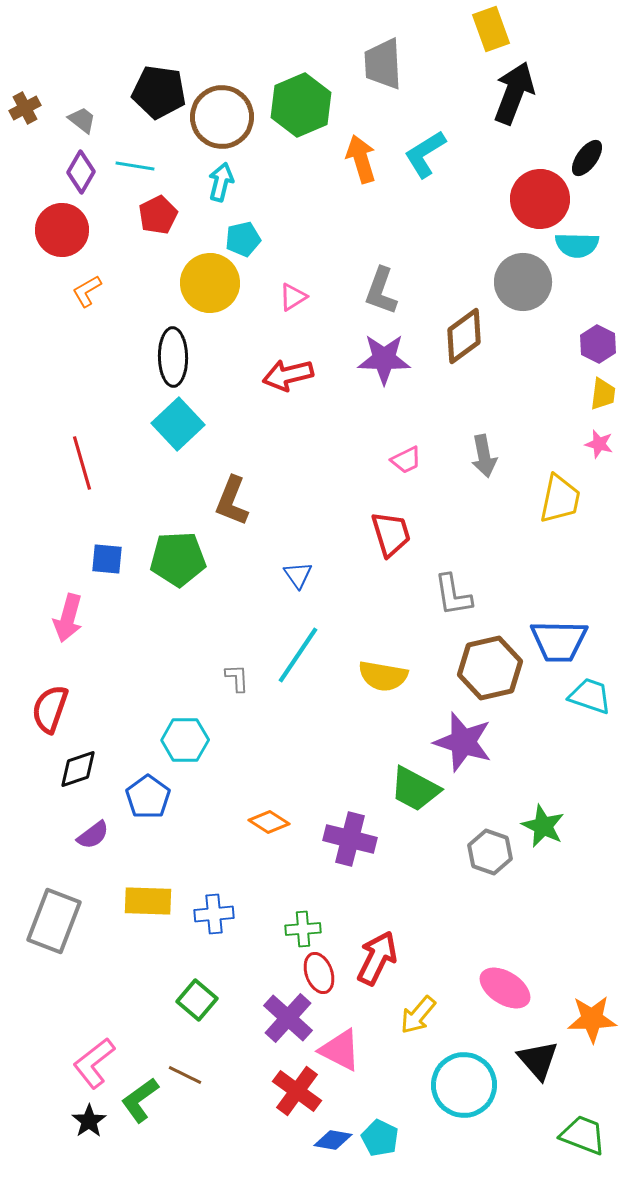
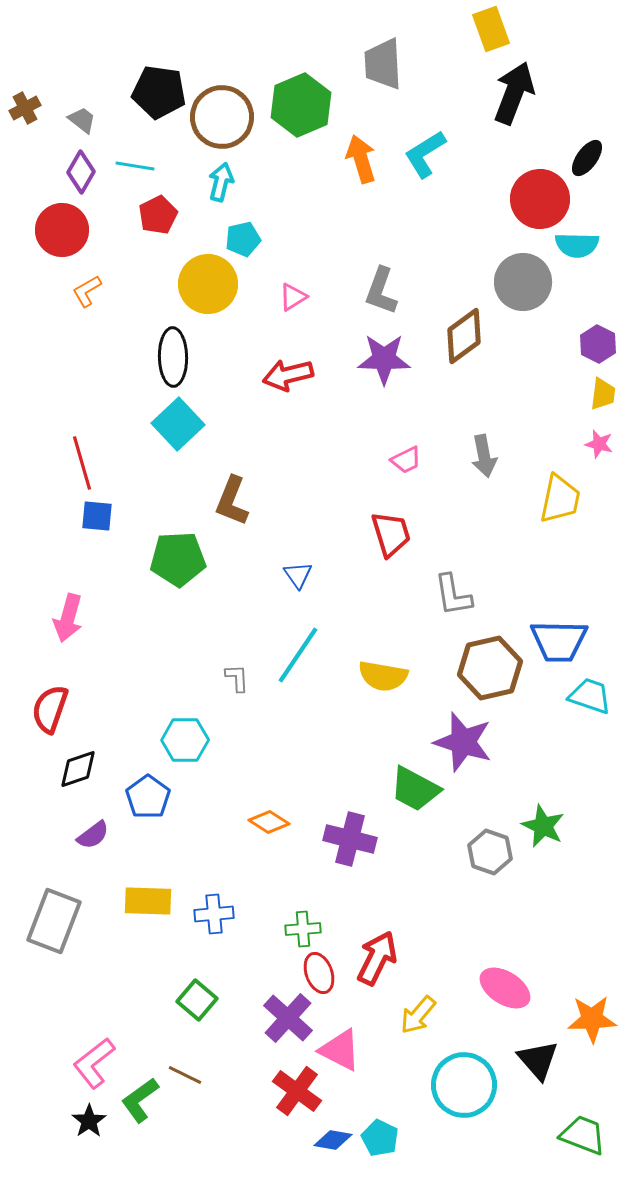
yellow circle at (210, 283): moved 2 px left, 1 px down
blue square at (107, 559): moved 10 px left, 43 px up
